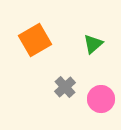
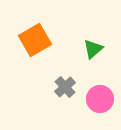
green triangle: moved 5 px down
pink circle: moved 1 px left
